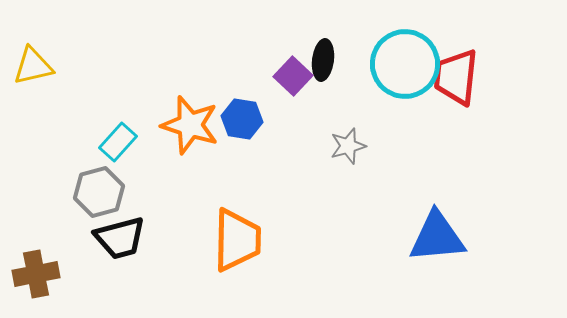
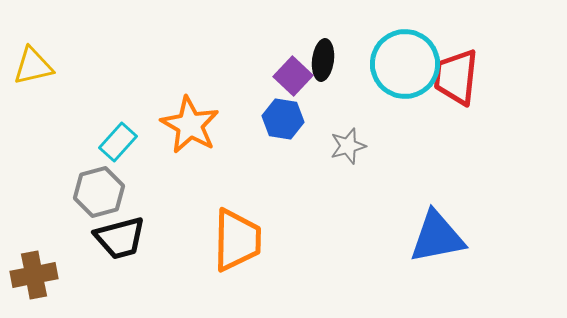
blue hexagon: moved 41 px right
orange star: rotated 12 degrees clockwise
blue triangle: rotated 6 degrees counterclockwise
brown cross: moved 2 px left, 1 px down
